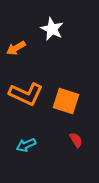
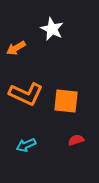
orange square: rotated 12 degrees counterclockwise
red semicircle: rotated 77 degrees counterclockwise
